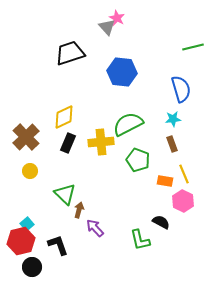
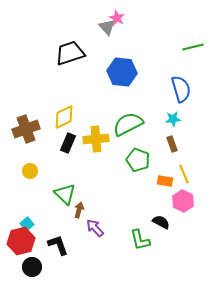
brown cross: moved 8 px up; rotated 24 degrees clockwise
yellow cross: moved 5 px left, 3 px up
